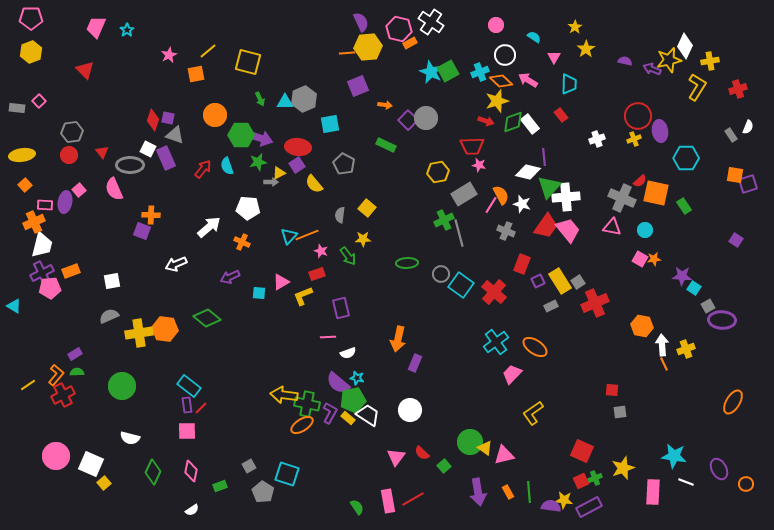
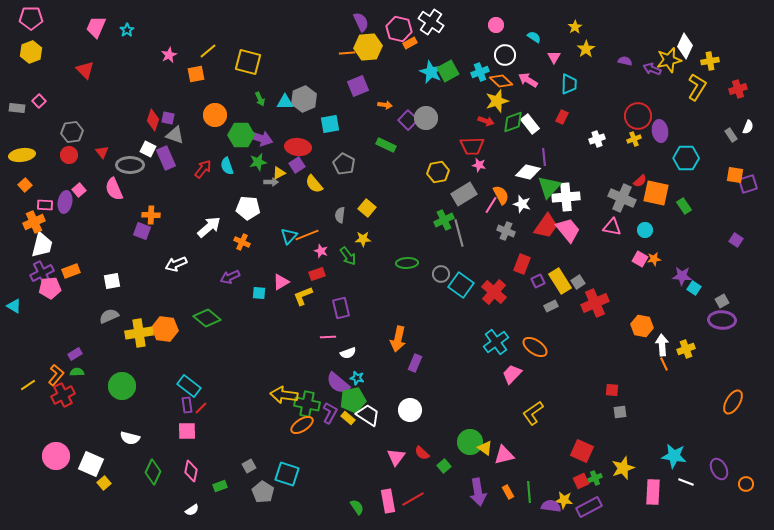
red rectangle at (561, 115): moved 1 px right, 2 px down; rotated 64 degrees clockwise
gray square at (708, 306): moved 14 px right, 5 px up
